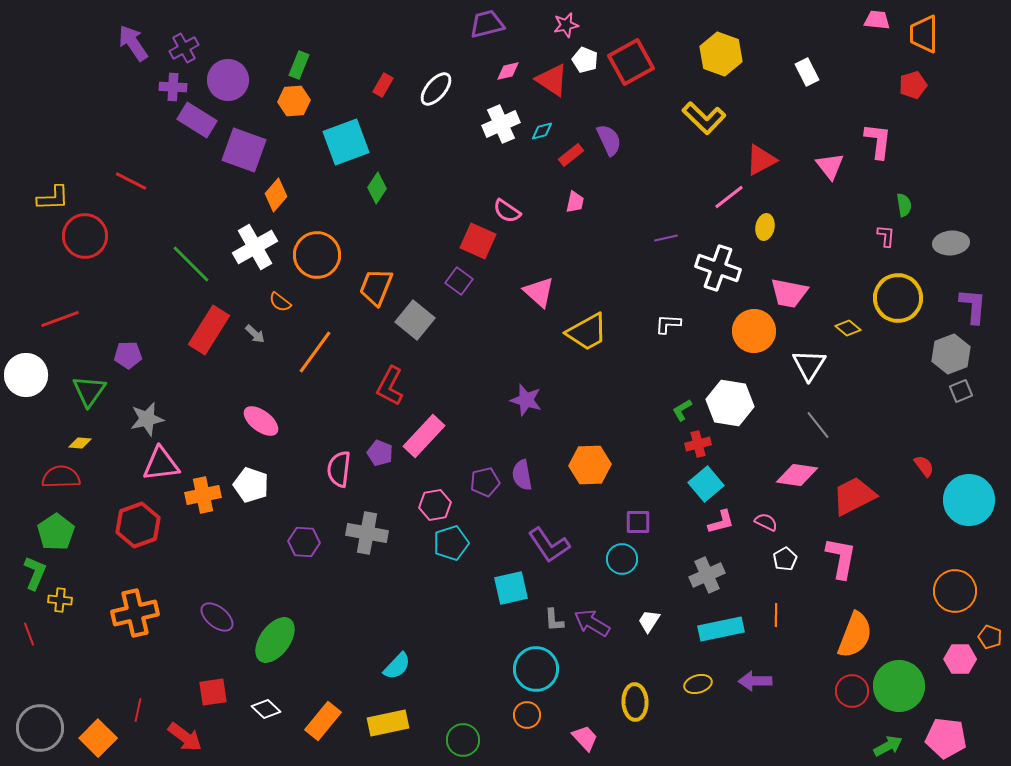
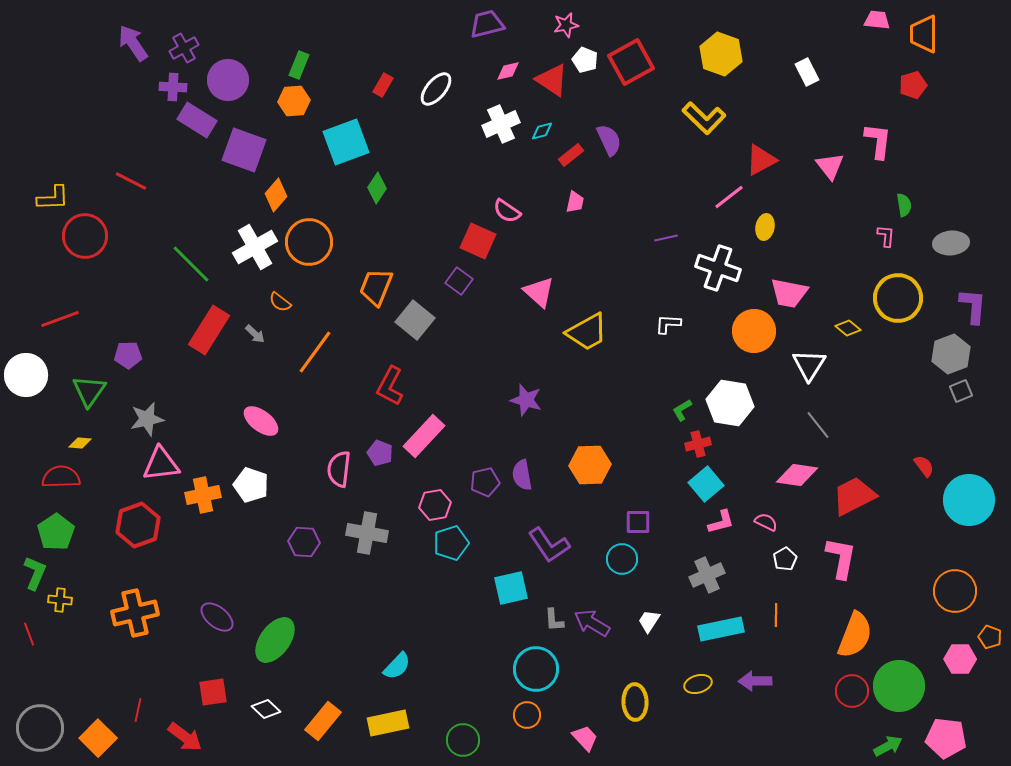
orange circle at (317, 255): moved 8 px left, 13 px up
